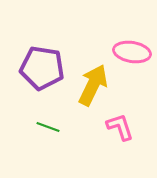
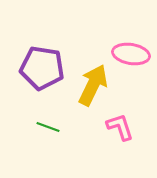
pink ellipse: moved 1 px left, 2 px down
